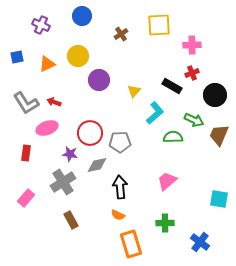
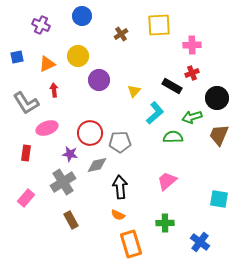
black circle: moved 2 px right, 3 px down
red arrow: moved 12 px up; rotated 64 degrees clockwise
green arrow: moved 2 px left, 3 px up; rotated 138 degrees clockwise
